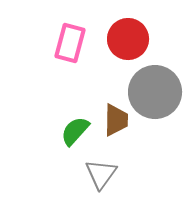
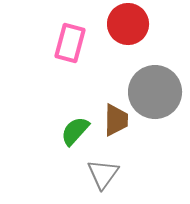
red circle: moved 15 px up
gray triangle: moved 2 px right
